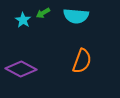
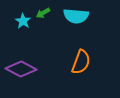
cyan star: moved 1 px down
orange semicircle: moved 1 px left, 1 px down
